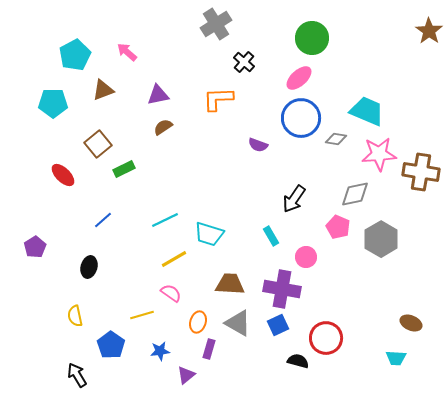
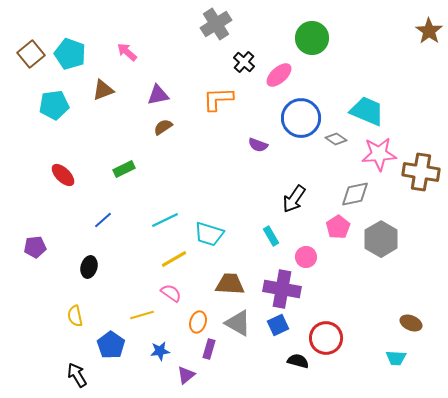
cyan pentagon at (75, 55): moved 5 px left, 1 px up; rotated 24 degrees counterclockwise
pink ellipse at (299, 78): moved 20 px left, 3 px up
cyan pentagon at (53, 103): moved 1 px right, 2 px down; rotated 8 degrees counterclockwise
gray diamond at (336, 139): rotated 25 degrees clockwise
brown square at (98, 144): moved 67 px left, 90 px up
pink pentagon at (338, 227): rotated 15 degrees clockwise
purple pentagon at (35, 247): rotated 25 degrees clockwise
